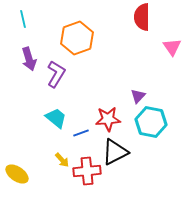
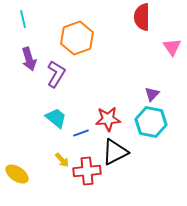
purple triangle: moved 14 px right, 2 px up
